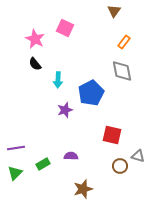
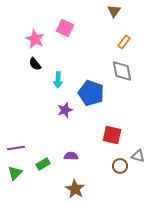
blue pentagon: rotated 25 degrees counterclockwise
brown star: moved 8 px left; rotated 24 degrees counterclockwise
